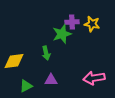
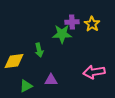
yellow star: rotated 21 degrees clockwise
green star: rotated 18 degrees clockwise
green arrow: moved 7 px left, 3 px up
pink arrow: moved 6 px up
